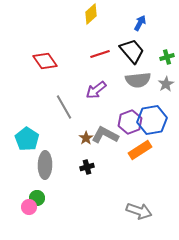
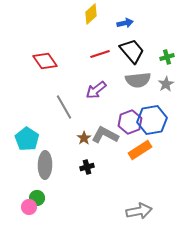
blue arrow: moved 15 px left; rotated 49 degrees clockwise
brown star: moved 2 px left
gray arrow: rotated 30 degrees counterclockwise
